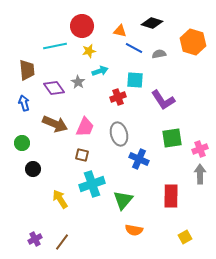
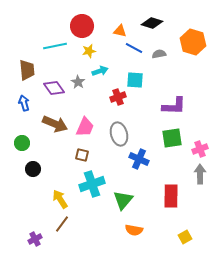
purple L-shape: moved 11 px right, 6 px down; rotated 55 degrees counterclockwise
brown line: moved 18 px up
